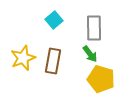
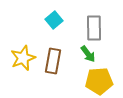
green arrow: moved 2 px left
yellow pentagon: moved 2 px left, 2 px down; rotated 20 degrees counterclockwise
